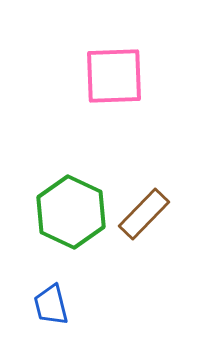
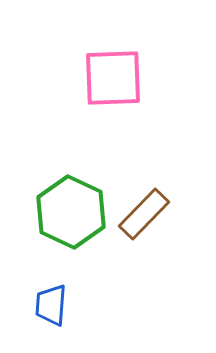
pink square: moved 1 px left, 2 px down
blue trapezoid: rotated 18 degrees clockwise
